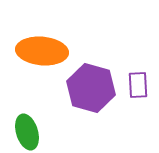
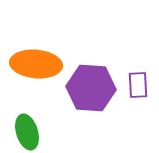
orange ellipse: moved 6 px left, 13 px down
purple hexagon: rotated 12 degrees counterclockwise
